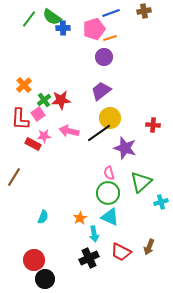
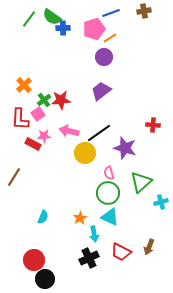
orange line: rotated 16 degrees counterclockwise
yellow circle: moved 25 px left, 35 px down
